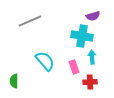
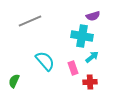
cyan arrow: rotated 56 degrees clockwise
pink rectangle: moved 1 px left, 1 px down
green semicircle: rotated 24 degrees clockwise
